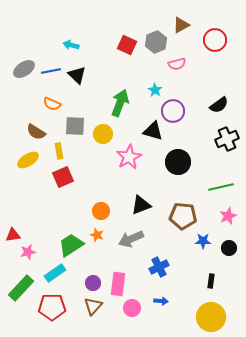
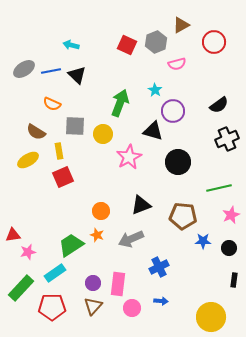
red circle at (215, 40): moved 1 px left, 2 px down
green line at (221, 187): moved 2 px left, 1 px down
pink star at (228, 216): moved 3 px right, 1 px up
black rectangle at (211, 281): moved 23 px right, 1 px up
